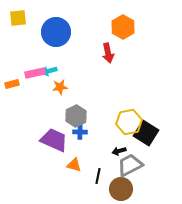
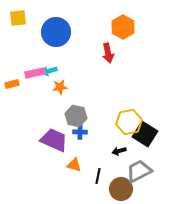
gray hexagon: rotated 20 degrees counterclockwise
black square: moved 1 px left, 1 px down
gray trapezoid: moved 9 px right, 6 px down
